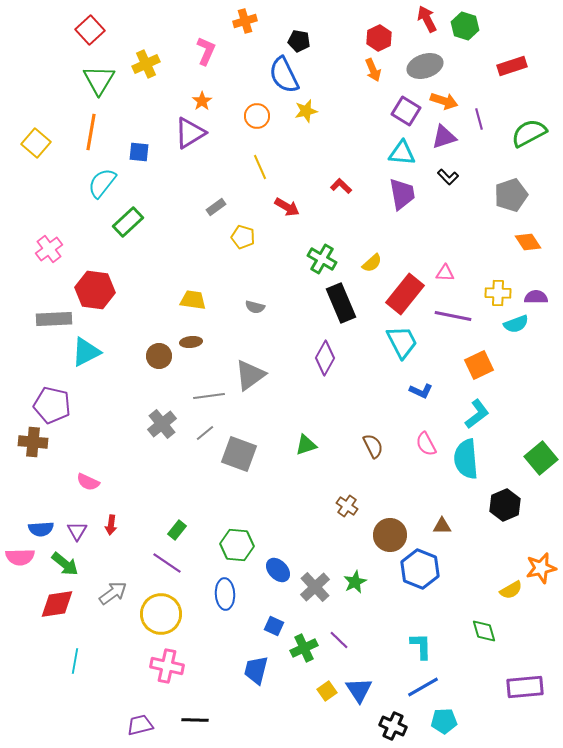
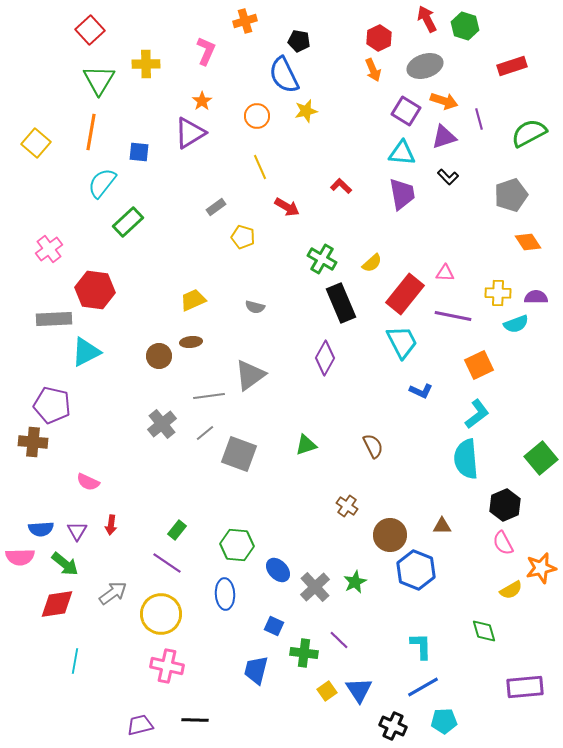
yellow cross at (146, 64): rotated 24 degrees clockwise
yellow trapezoid at (193, 300): rotated 32 degrees counterclockwise
pink semicircle at (426, 444): moved 77 px right, 99 px down
blue hexagon at (420, 569): moved 4 px left, 1 px down
green cross at (304, 648): moved 5 px down; rotated 32 degrees clockwise
